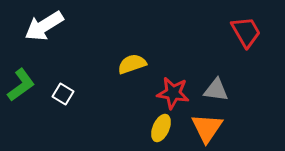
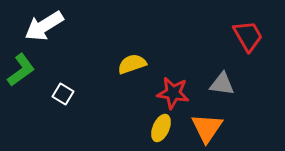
red trapezoid: moved 2 px right, 4 px down
green L-shape: moved 15 px up
gray triangle: moved 6 px right, 6 px up
